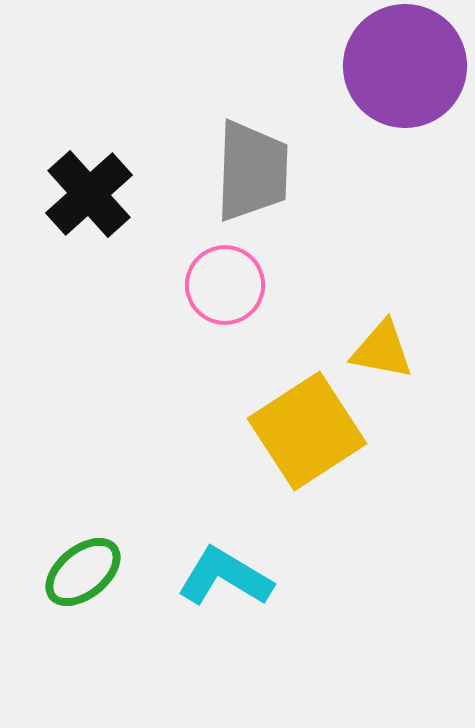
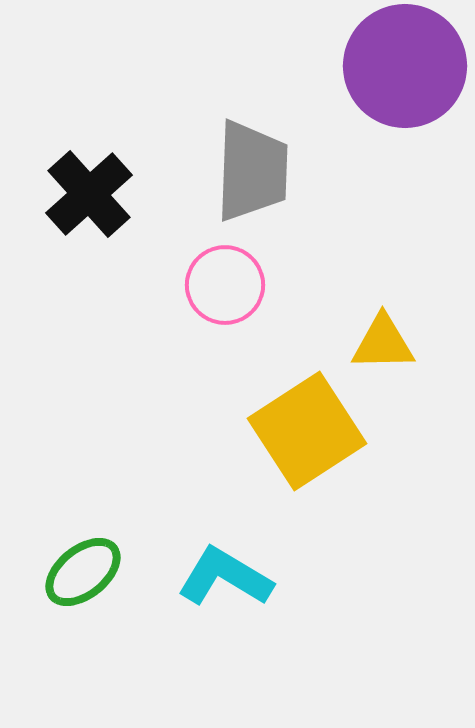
yellow triangle: moved 1 px right, 7 px up; rotated 12 degrees counterclockwise
